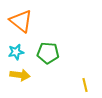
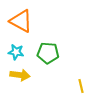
orange triangle: rotated 10 degrees counterclockwise
cyan star: rotated 21 degrees clockwise
yellow line: moved 4 px left, 1 px down
